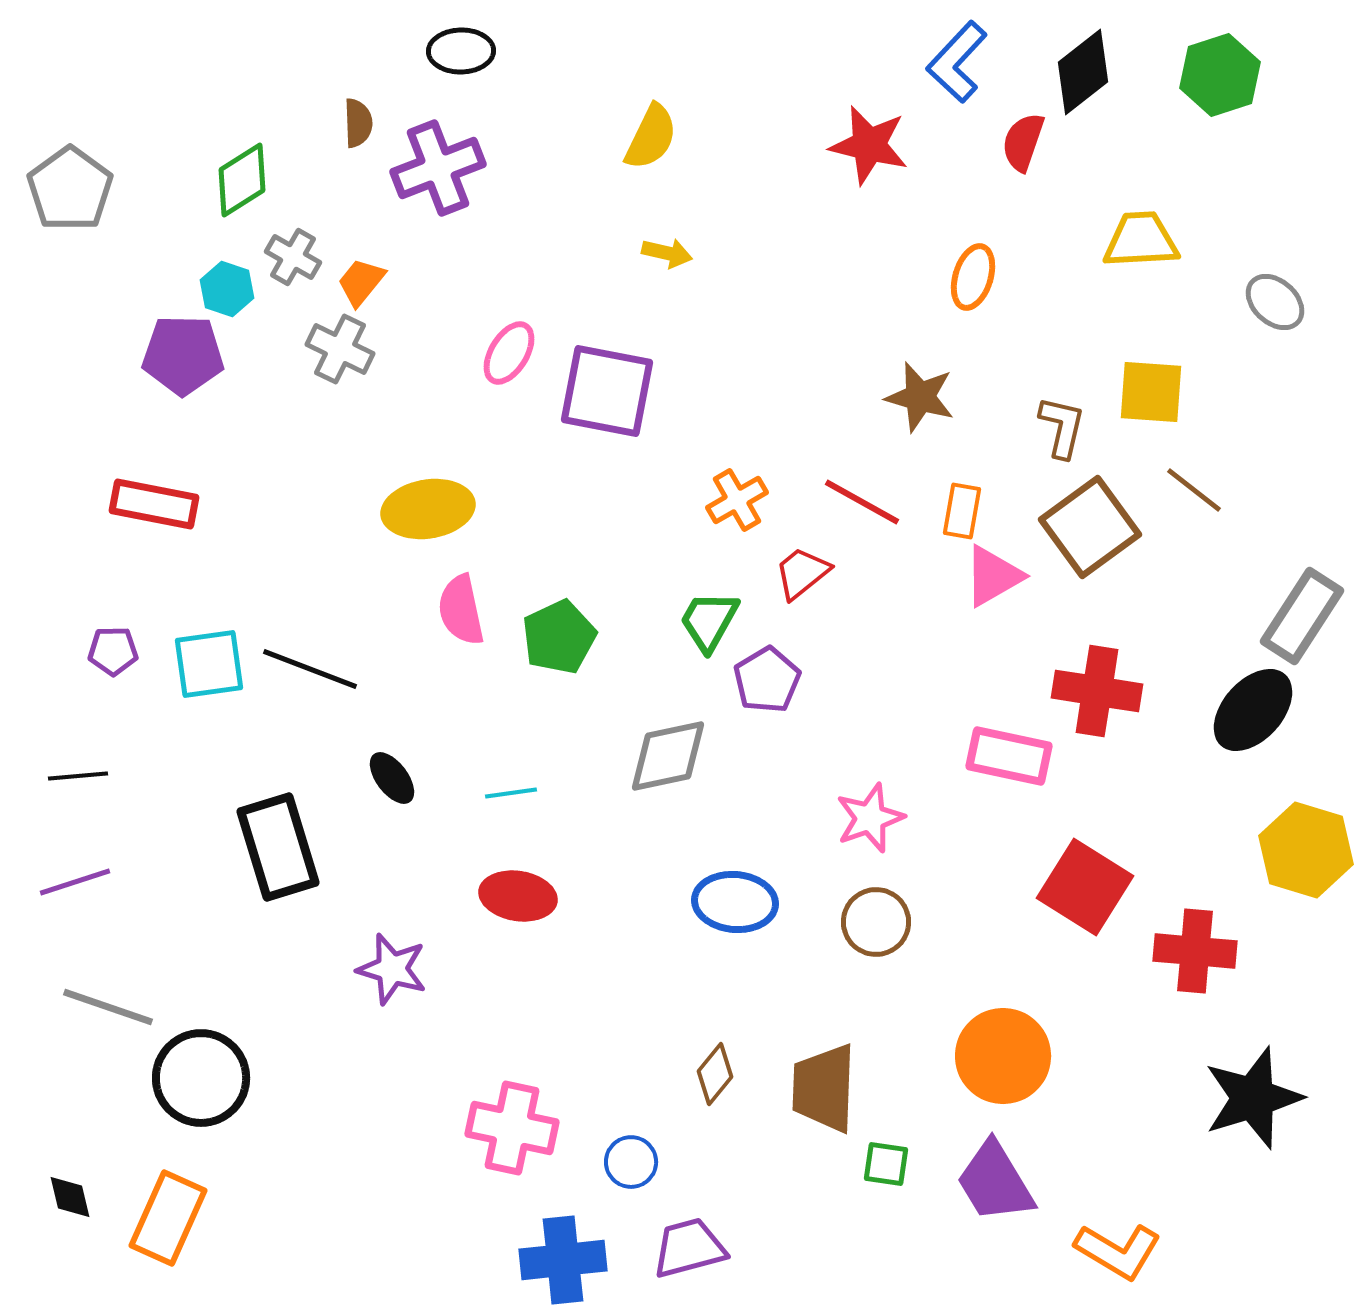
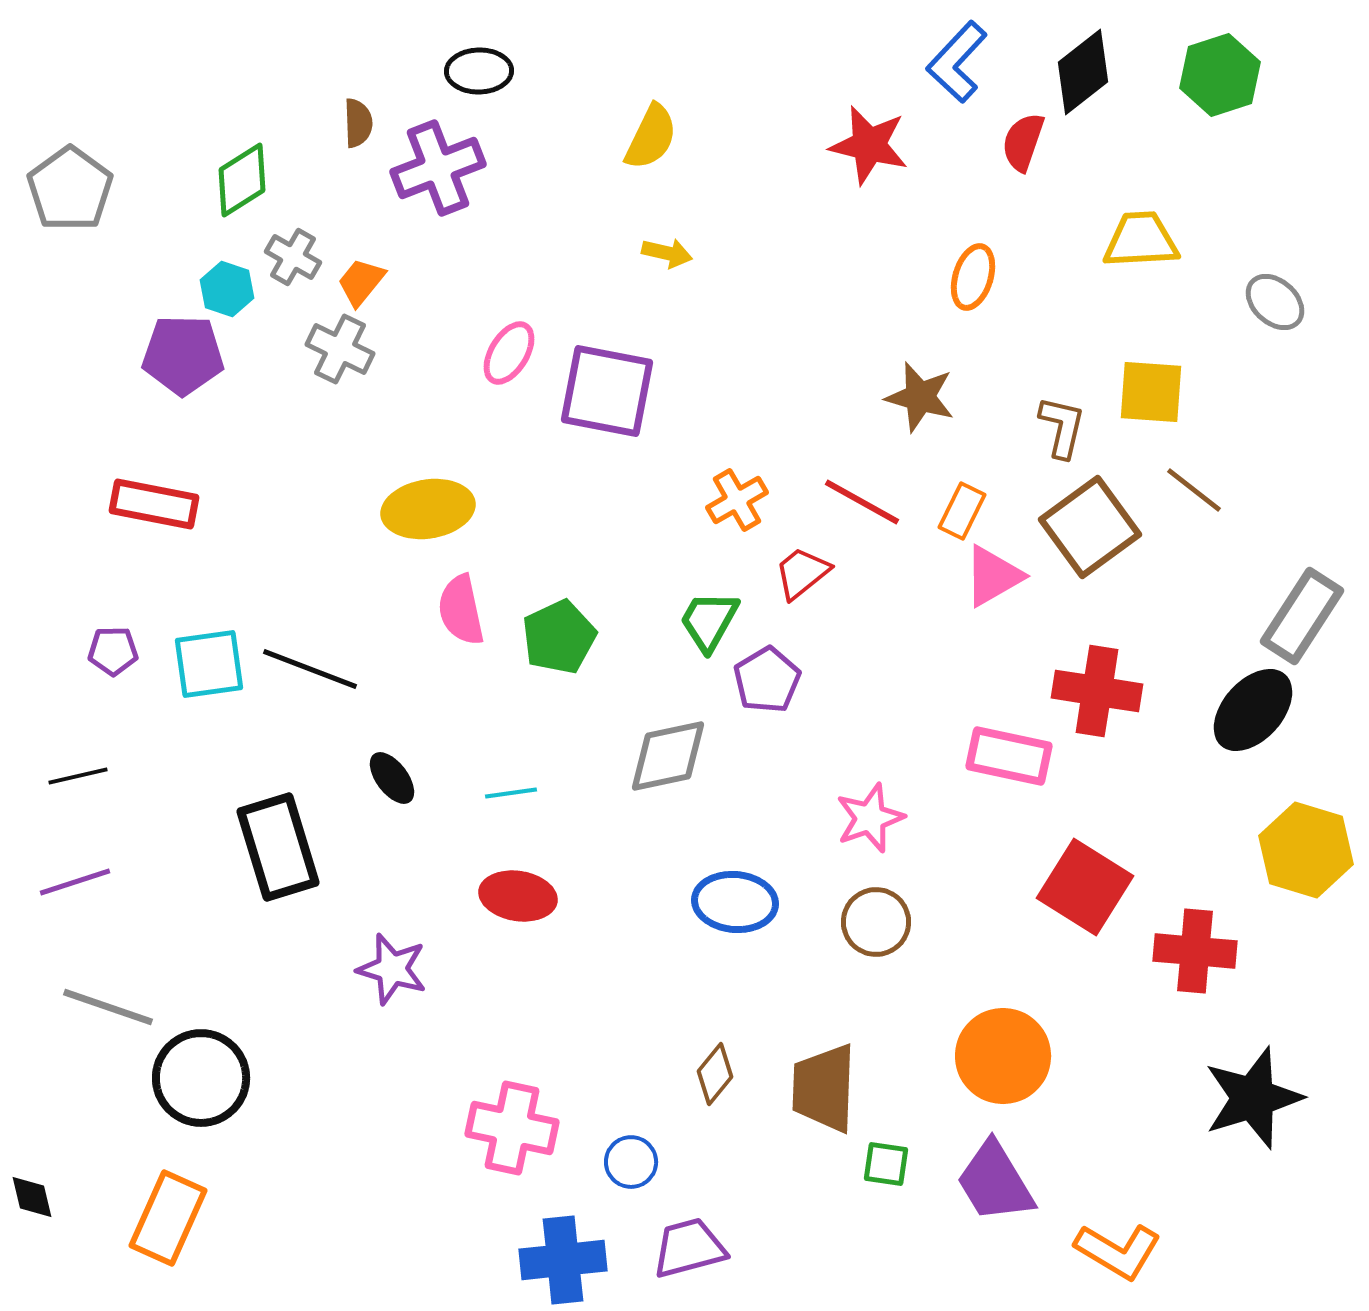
black ellipse at (461, 51): moved 18 px right, 20 px down
orange rectangle at (962, 511): rotated 16 degrees clockwise
black line at (78, 776): rotated 8 degrees counterclockwise
black diamond at (70, 1197): moved 38 px left
